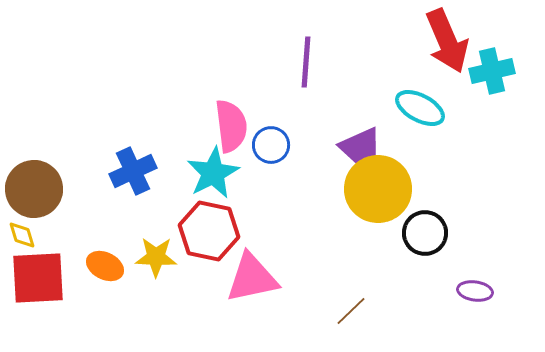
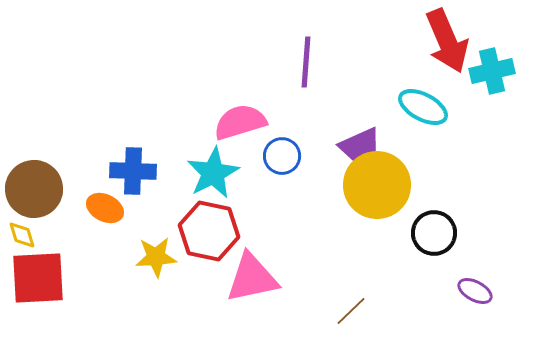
cyan ellipse: moved 3 px right, 1 px up
pink semicircle: moved 9 px right, 4 px up; rotated 100 degrees counterclockwise
blue circle: moved 11 px right, 11 px down
blue cross: rotated 27 degrees clockwise
yellow circle: moved 1 px left, 4 px up
black circle: moved 9 px right
yellow star: rotated 6 degrees counterclockwise
orange ellipse: moved 58 px up
purple ellipse: rotated 20 degrees clockwise
